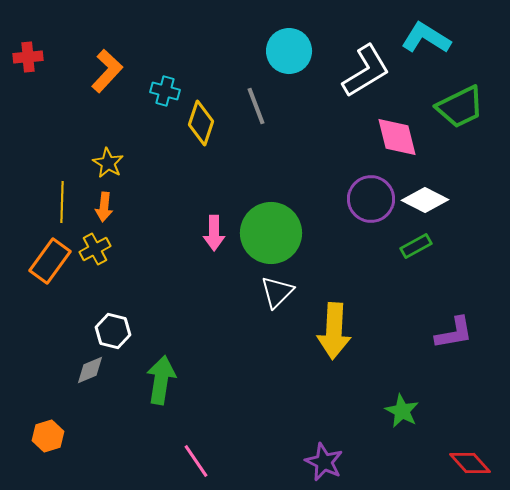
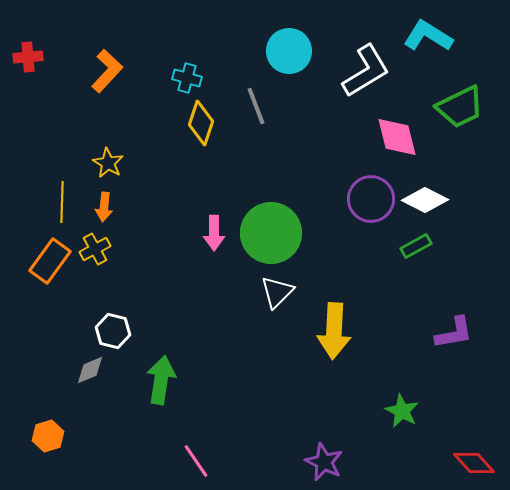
cyan L-shape: moved 2 px right, 2 px up
cyan cross: moved 22 px right, 13 px up
red diamond: moved 4 px right
